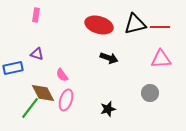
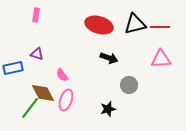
gray circle: moved 21 px left, 8 px up
